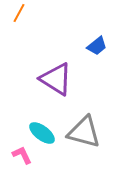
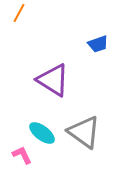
blue trapezoid: moved 1 px right, 2 px up; rotated 20 degrees clockwise
purple triangle: moved 3 px left, 1 px down
gray triangle: rotated 21 degrees clockwise
